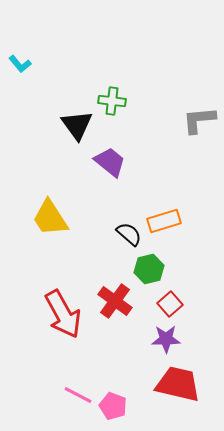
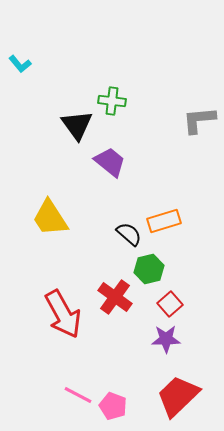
red cross: moved 4 px up
red trapezoid: moved 12 px down; rotated 57 degrees counterclockwise
